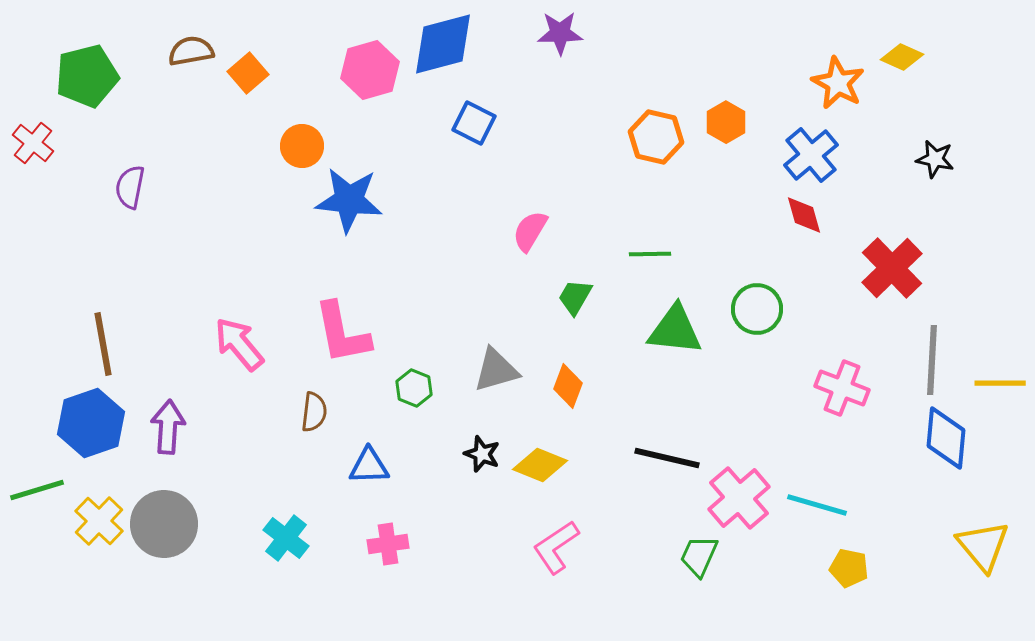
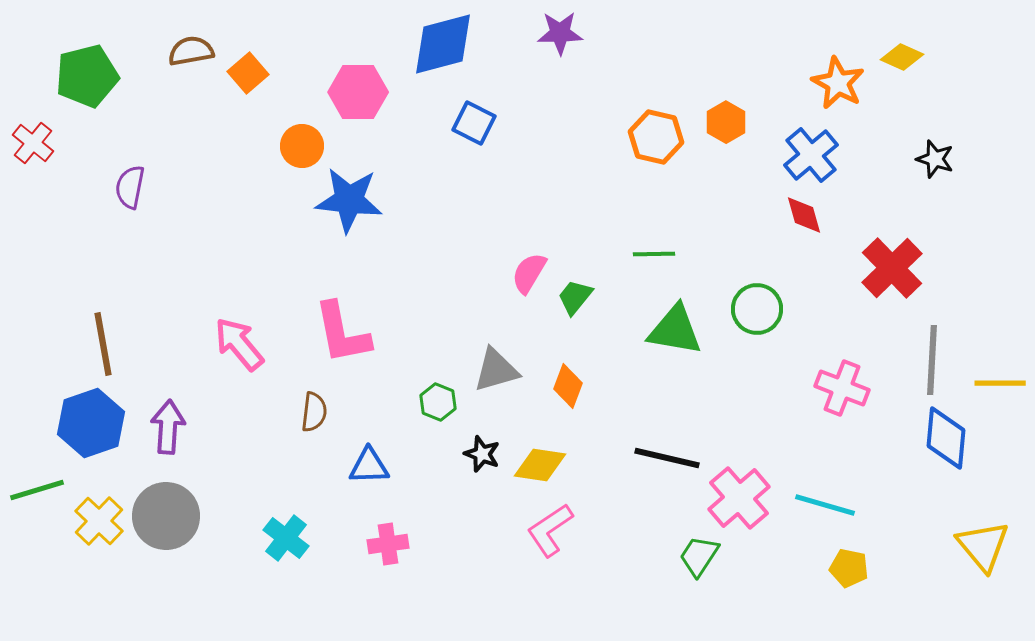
pink hexagon at (370, 70): moved 12 px left, 22 px down; rotated 16 degrees clockwise
black star at (935, 159): rotated 6 degrees clockwise
pink semicircle at (530, 231): moved 1 px left, 42 px down
green line at (650, 254): moved 4 px right
green trapezoid at (575, 297): rotated 9 degrees clockwise
green triangle at (675, 330): rotated 4 degrees clockwise
green hexagon at (414, 388): moved 24 px right, 14 px down
yellow diamond at (540, 465): rotated 14 degrees counterclockwise
cyan line at (817, 505): moved 8 px right
gray circle at (164, 524): moved 2 px right, 8 px up
pink L-shape at (556, 547): moved 6 px left, 17 px up
green trapezoid at (699, 556): rotated 9 degrees clockwise
